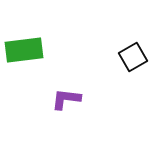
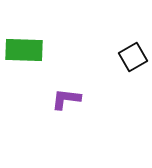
green rectangle: rotated 9 degrees clockwise
